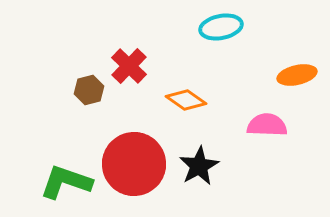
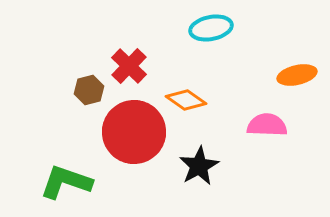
cyan ellipse: moved 10 px left, 1 px down
red circle: moved 32 px up
